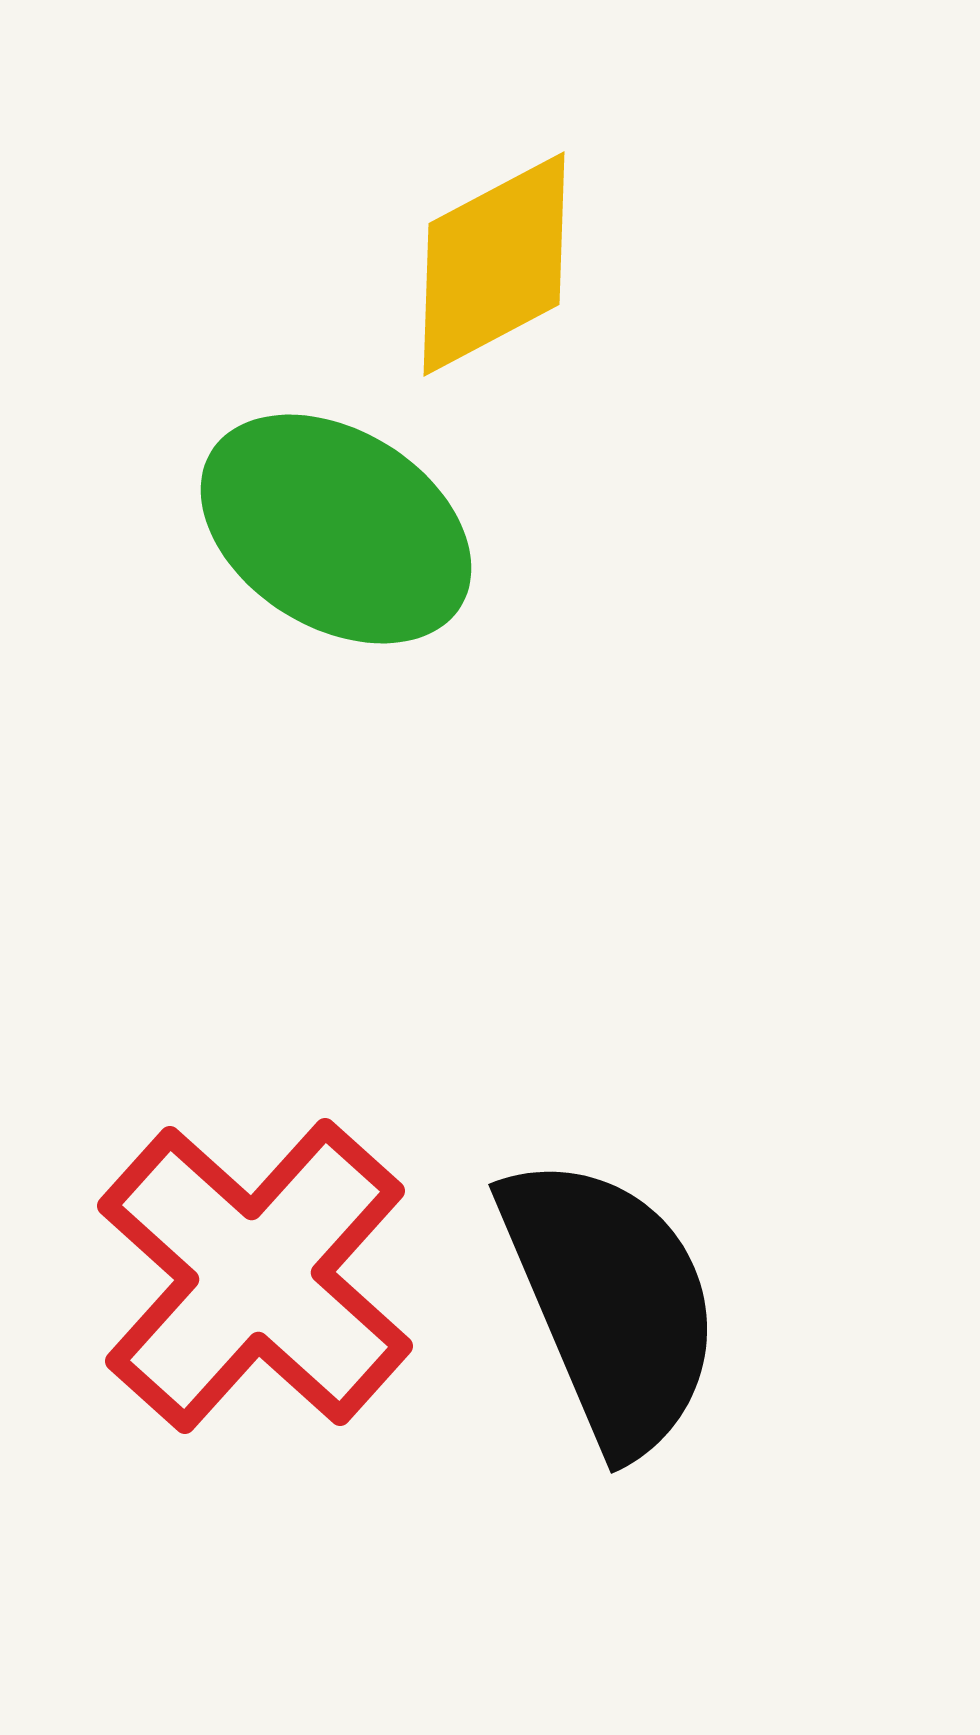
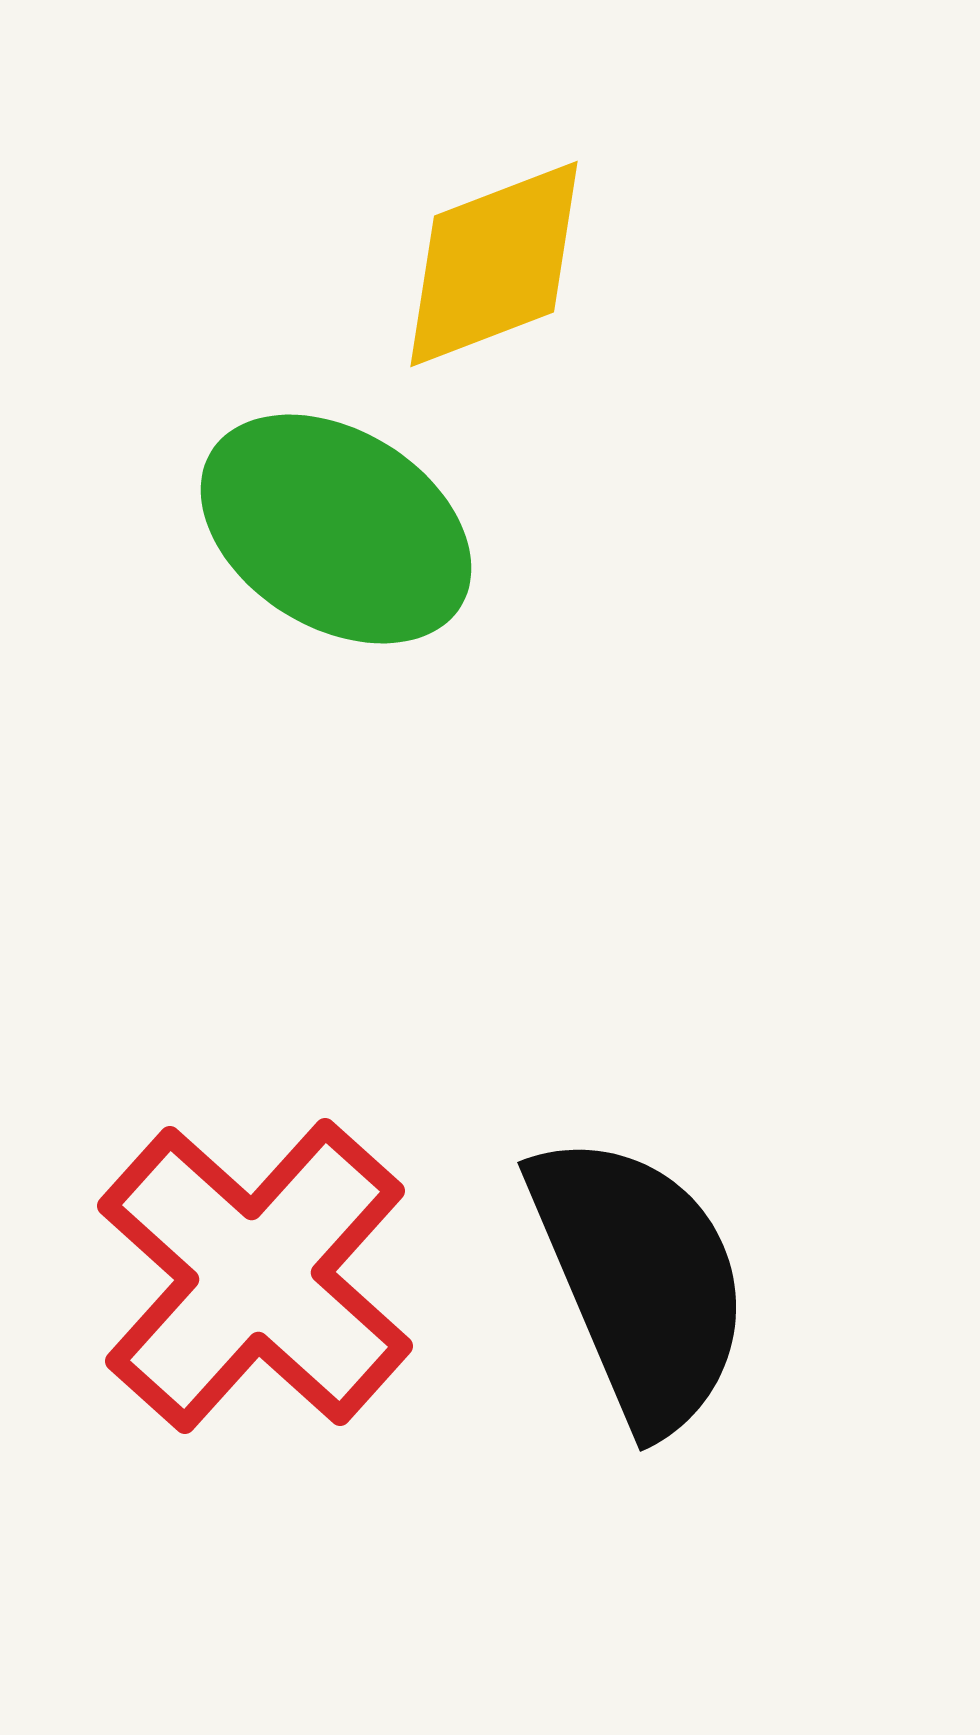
yellow diamond: rotated 7 degrees clockwise
black semicircle: moved 29 px right, 22 px up
